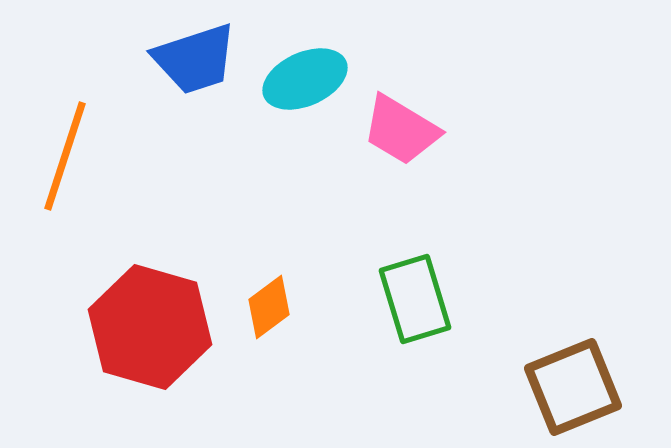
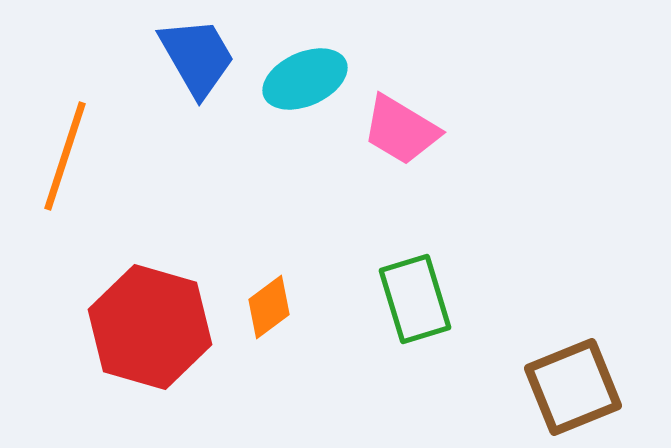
blue trapezoid: moved 2 px right, 2 px up; rotated 102 degrees counterclockwise
